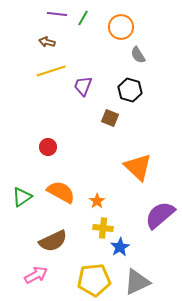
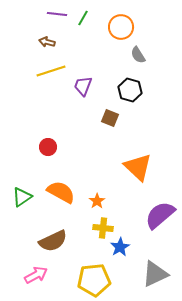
gray triangle: moved 18 px right, 8 px up
